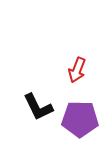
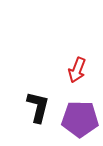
black L-shape: rotated 140 degrees counterclockwise
